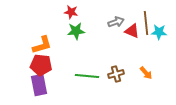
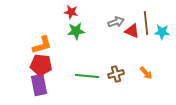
cyan star: moved 3 px right
